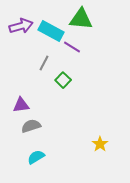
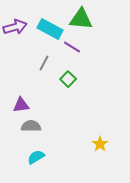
purple arrow: moved 6 px left, 1 px down
cyan rectangle: moved 1 px left, 2 px up
green square: moved 5 px right, 1 px up
gray semicircle: rotated 18 degrees clockwise
